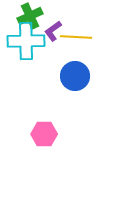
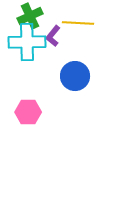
purple L-shape: moved 5 px down; rotated 15 degrees counterclockwise
yellow line: moved 2 px right, 14 px up
cyan cross: moved 1 px right, 1 px down
pink hexagon: moved 16 px left, 22 px up
